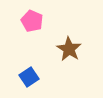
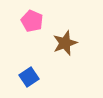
brown star: moved 4 px left, 6 px up; rotated 20 degrees clockwise
